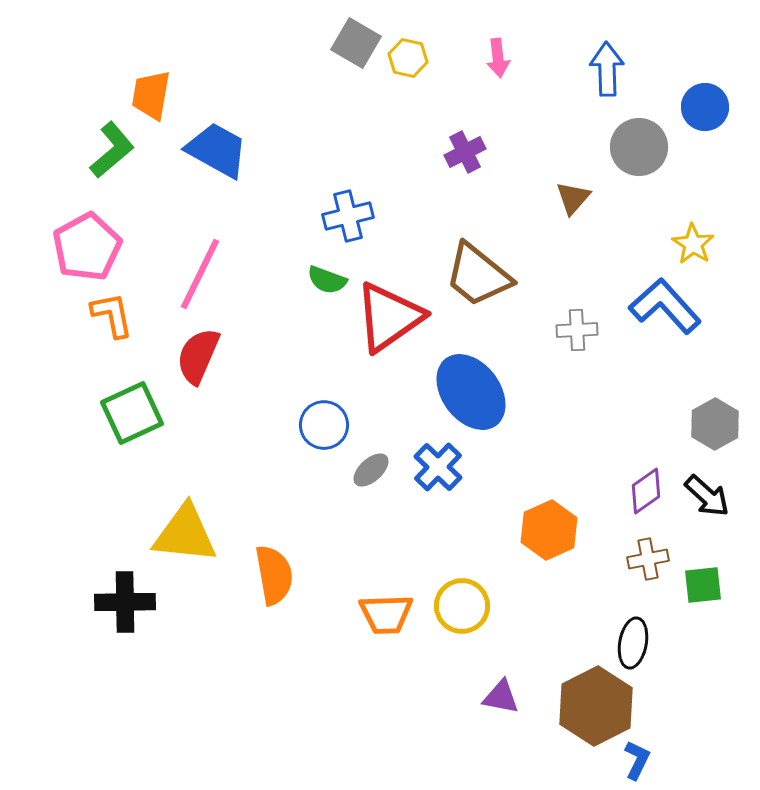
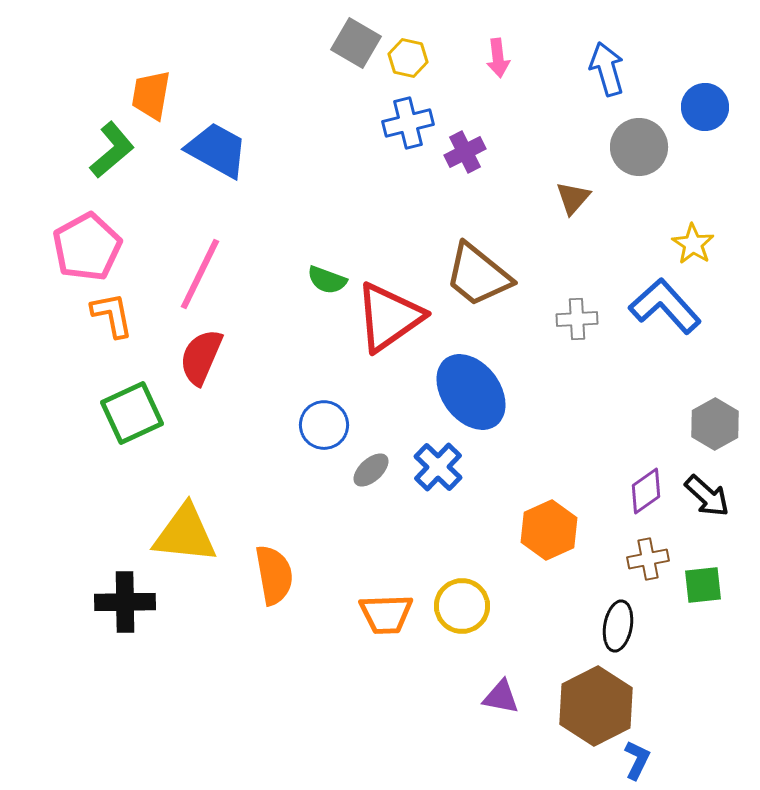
blue arrow at (607, 69): rotated 14 degrees counterclockwise
blue cross at (348, 216): moved 60 px right, 93 px up
gray cross at (577, 330): moved 11 px up
red semicircle at (198, 356): moved 3 px right, 1 px down
black ellipse at (633, 643): moved 15 px left, 17 px up
